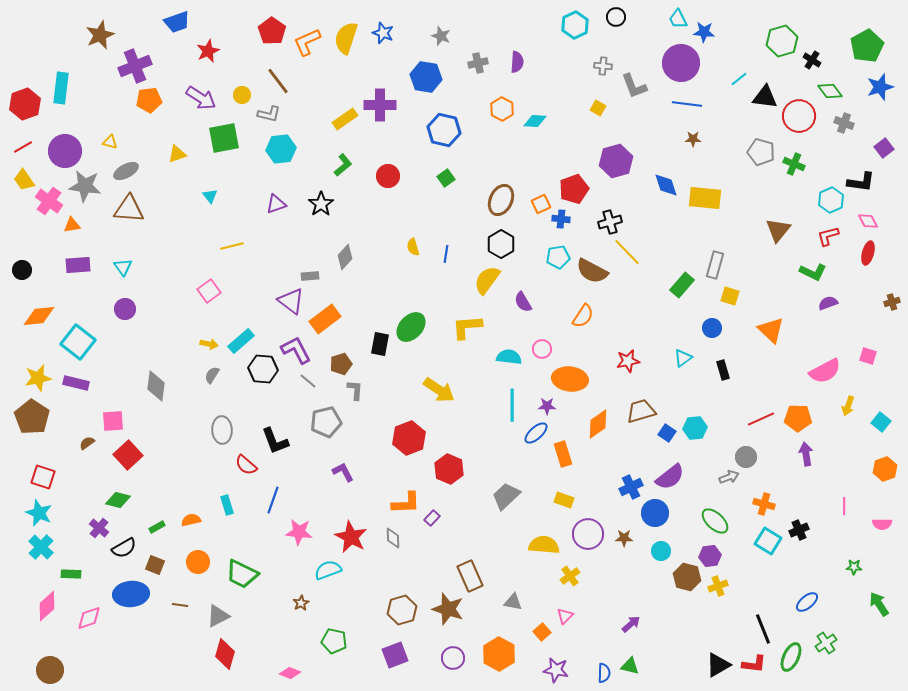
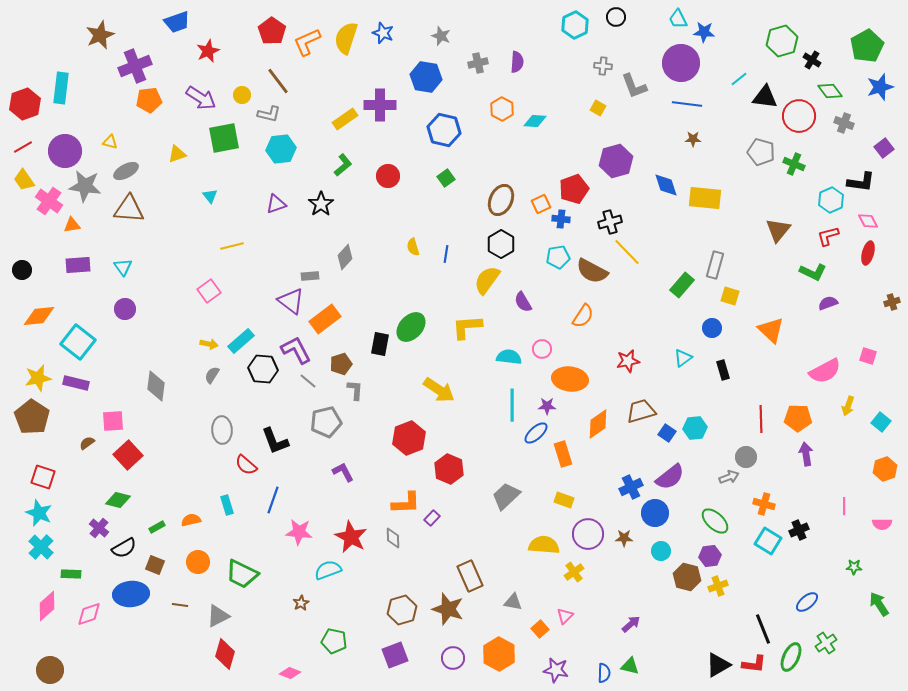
red line at (761, 419): rotated 68 degrees counterclockwise
yellow cross at (570, 576): moved 4 px right, 4 px up
pink diamond at (89, 618): moved 4 px up
orange square at (542, 632): moved 2 px left, 3 px up
